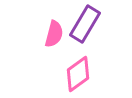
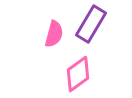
purple rectangle: moved 6 px right
